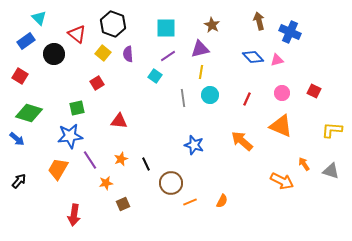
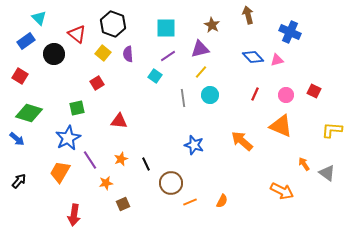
brown arrow at (259, 21): moved 11 px left, 6 px up
yellow line at (201, 72): rotated 32 degrees clockwise
pink circle at (282, 93): moved 4 px right, 2 px down
red line at (247, 99): moved 8 px right, 5 px up
blue star at (70, 136): moved 2 px left, 2 px down; rotated 20 degrees counterclockwise
orange trapezoid at (58, 169): moved 2 px right, 3 px down
gray triangle at (331, 171): moved 4 px left, 2 px down; rotated 18 degrees clockwise
orange arrow at (282, 181): moved 10 px down
